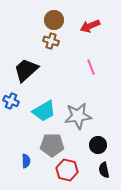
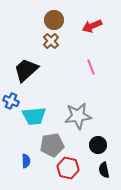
red arrow: moved 2 px right
brown cross: rotated 28 degrees clockwise
cyan trapezoid: moved 10 px left, 5 px down; rotated 25 degrees clockwise
gray pentagon: rotated 10 degrees counterclockwise
red hexagon: moved 1 px right, 2 px up
